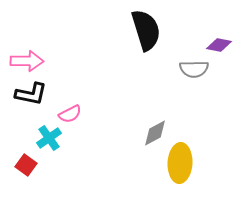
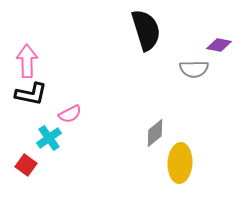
pink arrow: rotated 92 degrees counterclockwise
gray diamond: rotated 12 degrees counterclockwise
